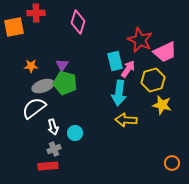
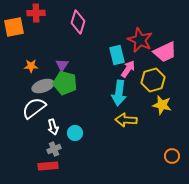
cyan rectangle: moved 2 px right, 6 px up
orange circle: moved 7 px up
